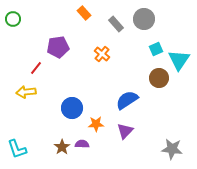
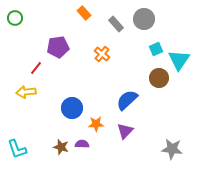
green circle: moved 2 px right, 1 px up
blue semicircle: rotated 10 degrees counterclockwise
brown star: moved 1 px left; rotated 21 degrees counterclockwise
